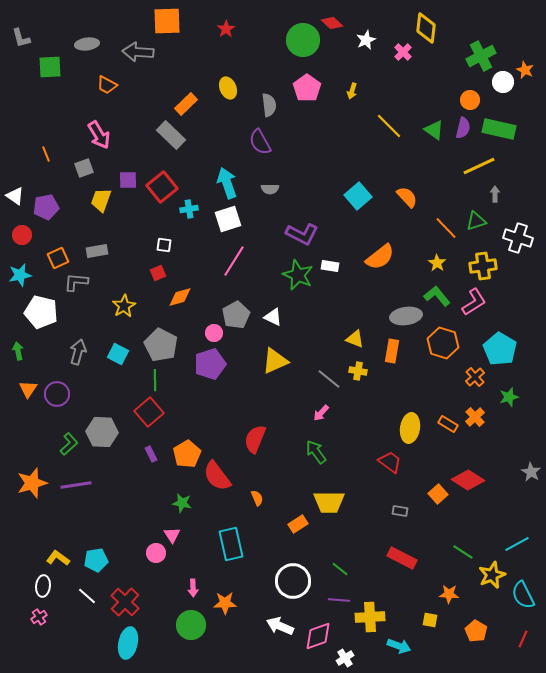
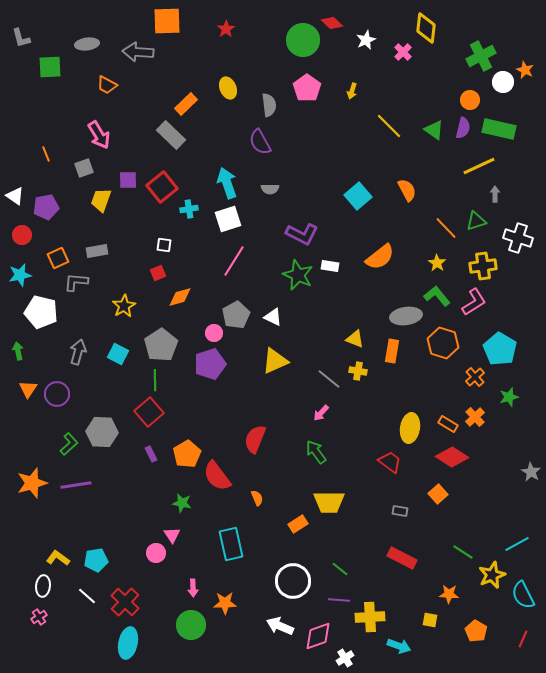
orange semicircle at (407, 197): moved 7 px up; rotated 15 degrees clockwise
gray pentagon at (161, 345): rotated 12 degrees clockwise
red diamond at (468, 480): moved 16 px left, 23 px up
